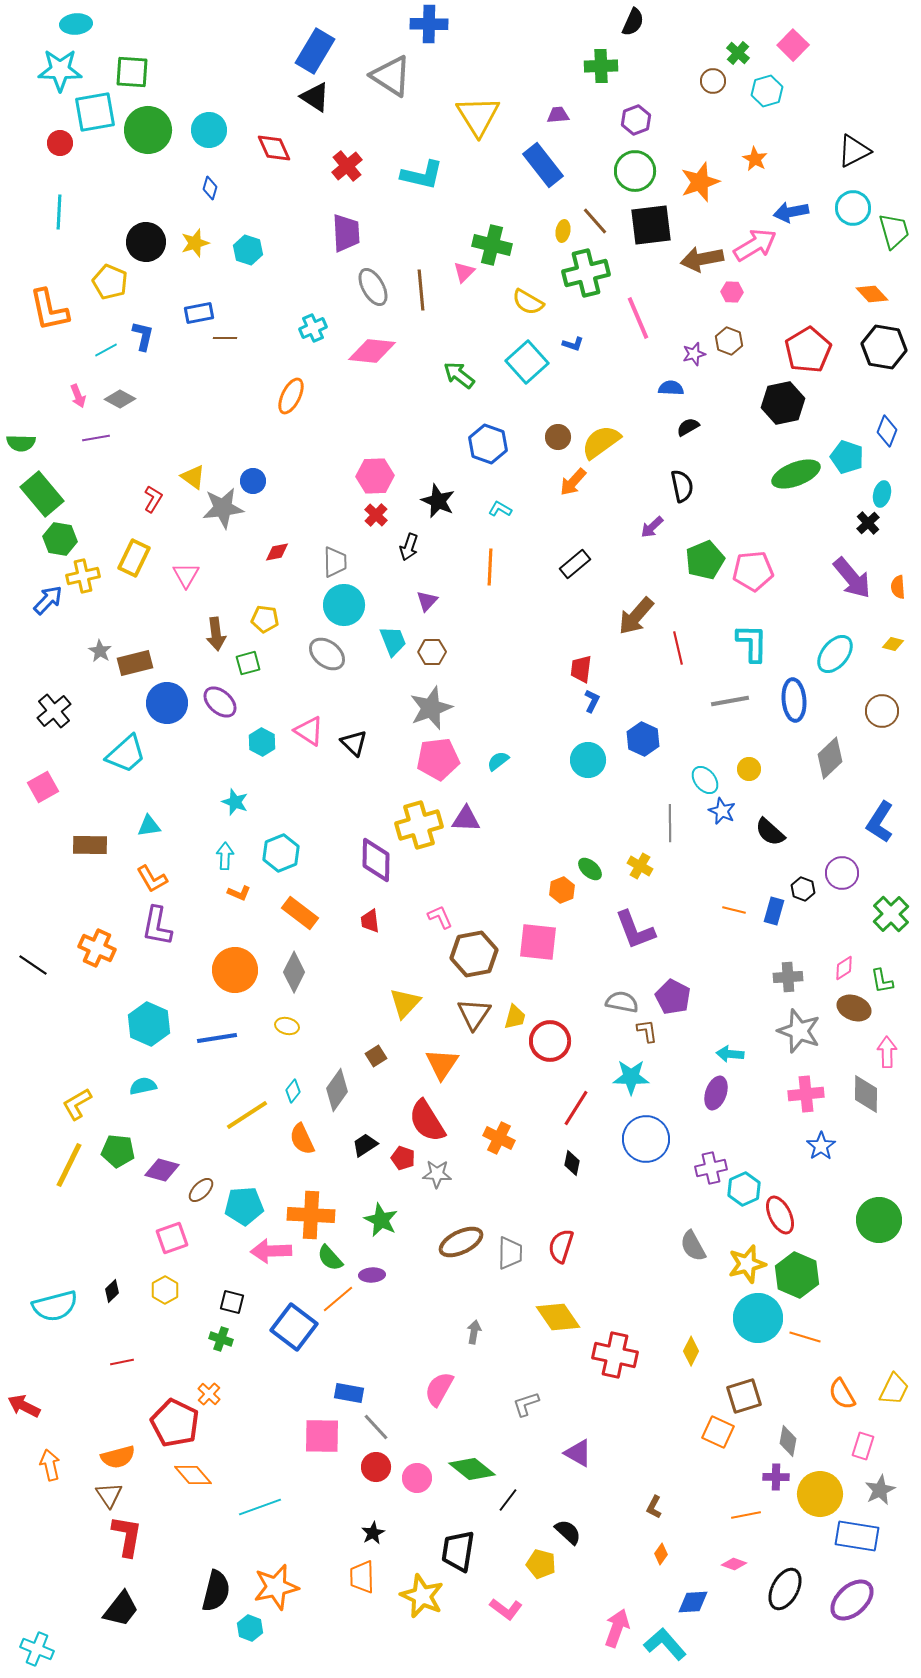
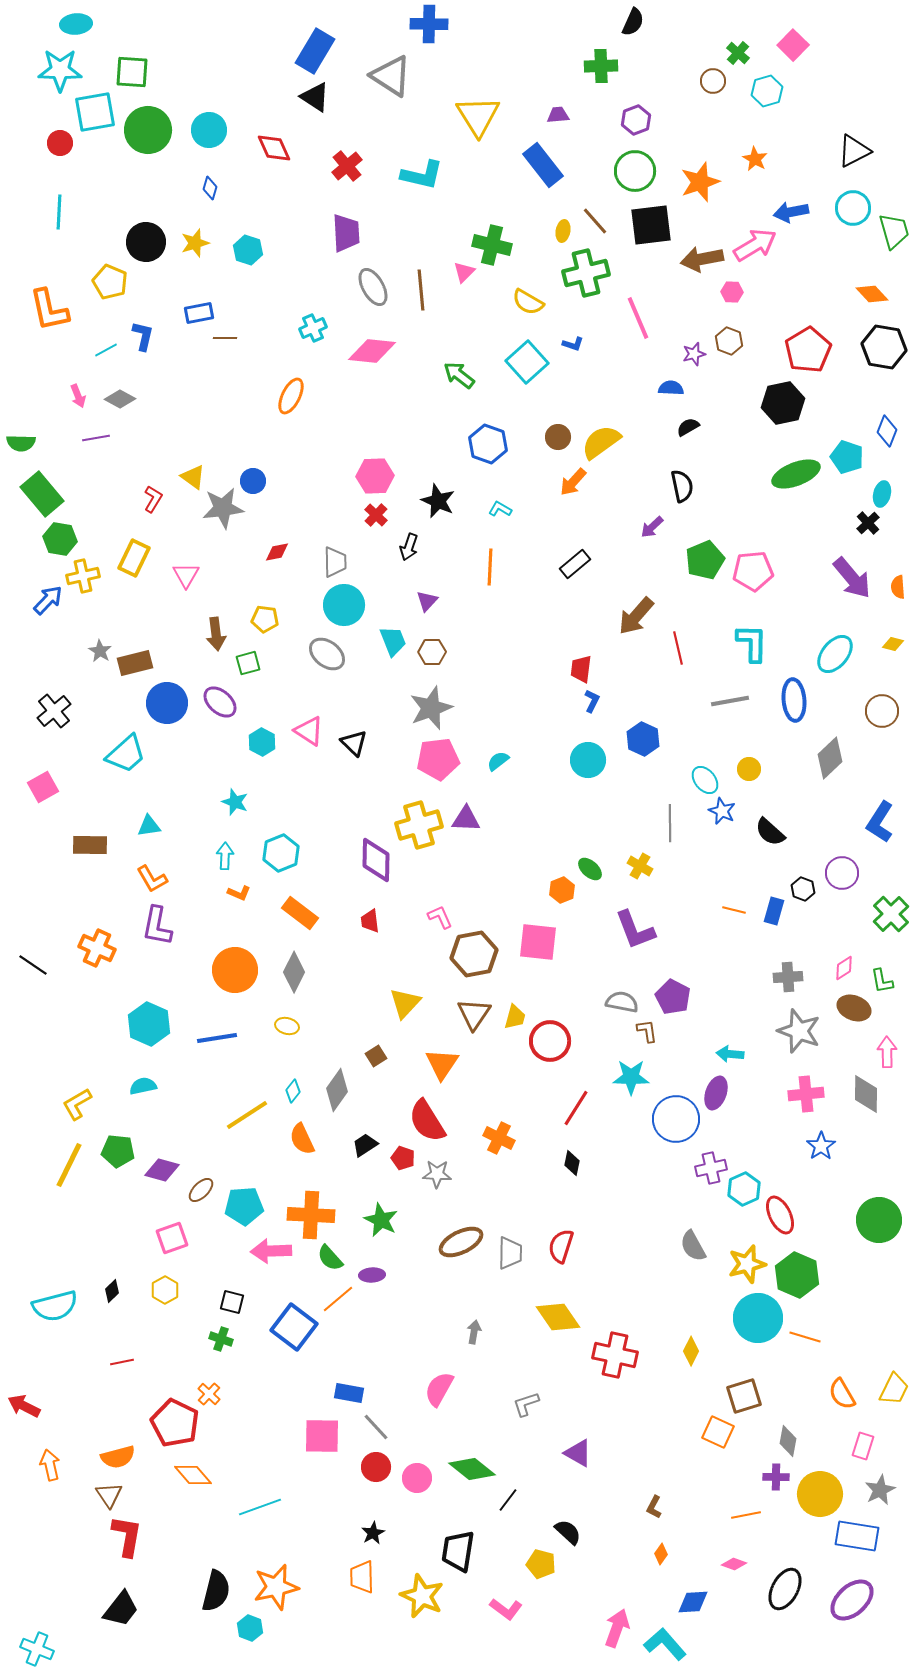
blue circle at (646, 1139): moved 30 px right, 20 px up
